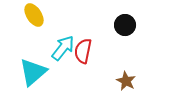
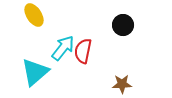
black circle: moved 2 px left
cyan triangle: moved 2 px right
brown star: moved 4 px left, 3 px down; rotated 30 degrees counterclockwise
